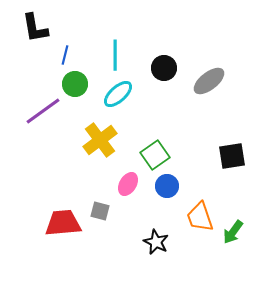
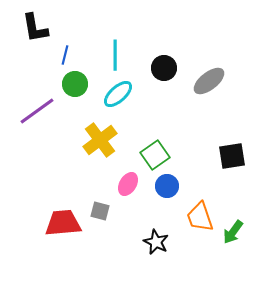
purple line: moved 6 px left
